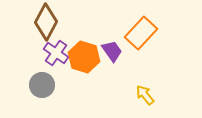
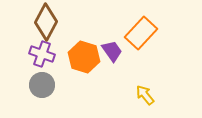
purple cross: moved 14 px left, 1 px down; rotated 15 degrees counterclockwise
